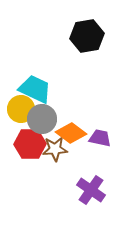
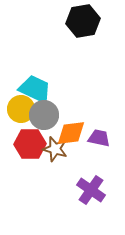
black hexagon: moved 4 px left, 15 px up
gray circle: moved 2 px right, 4 px up
orange diamond: rotated 44 degrees counterclockwise
purple trapezoid: moved 1 px left
brown star: rotated 20 degrees clockwise
